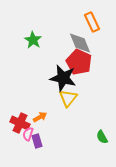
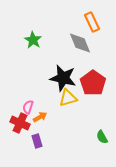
red pentagon: moved 14 px right, 21 px down; rotated 10 degrees clockwise
yellow triangle: rotated 36 degrees clockwise
pink semicircle: moved 27 px up
